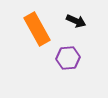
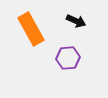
orange rectangle: moved 6 px left
